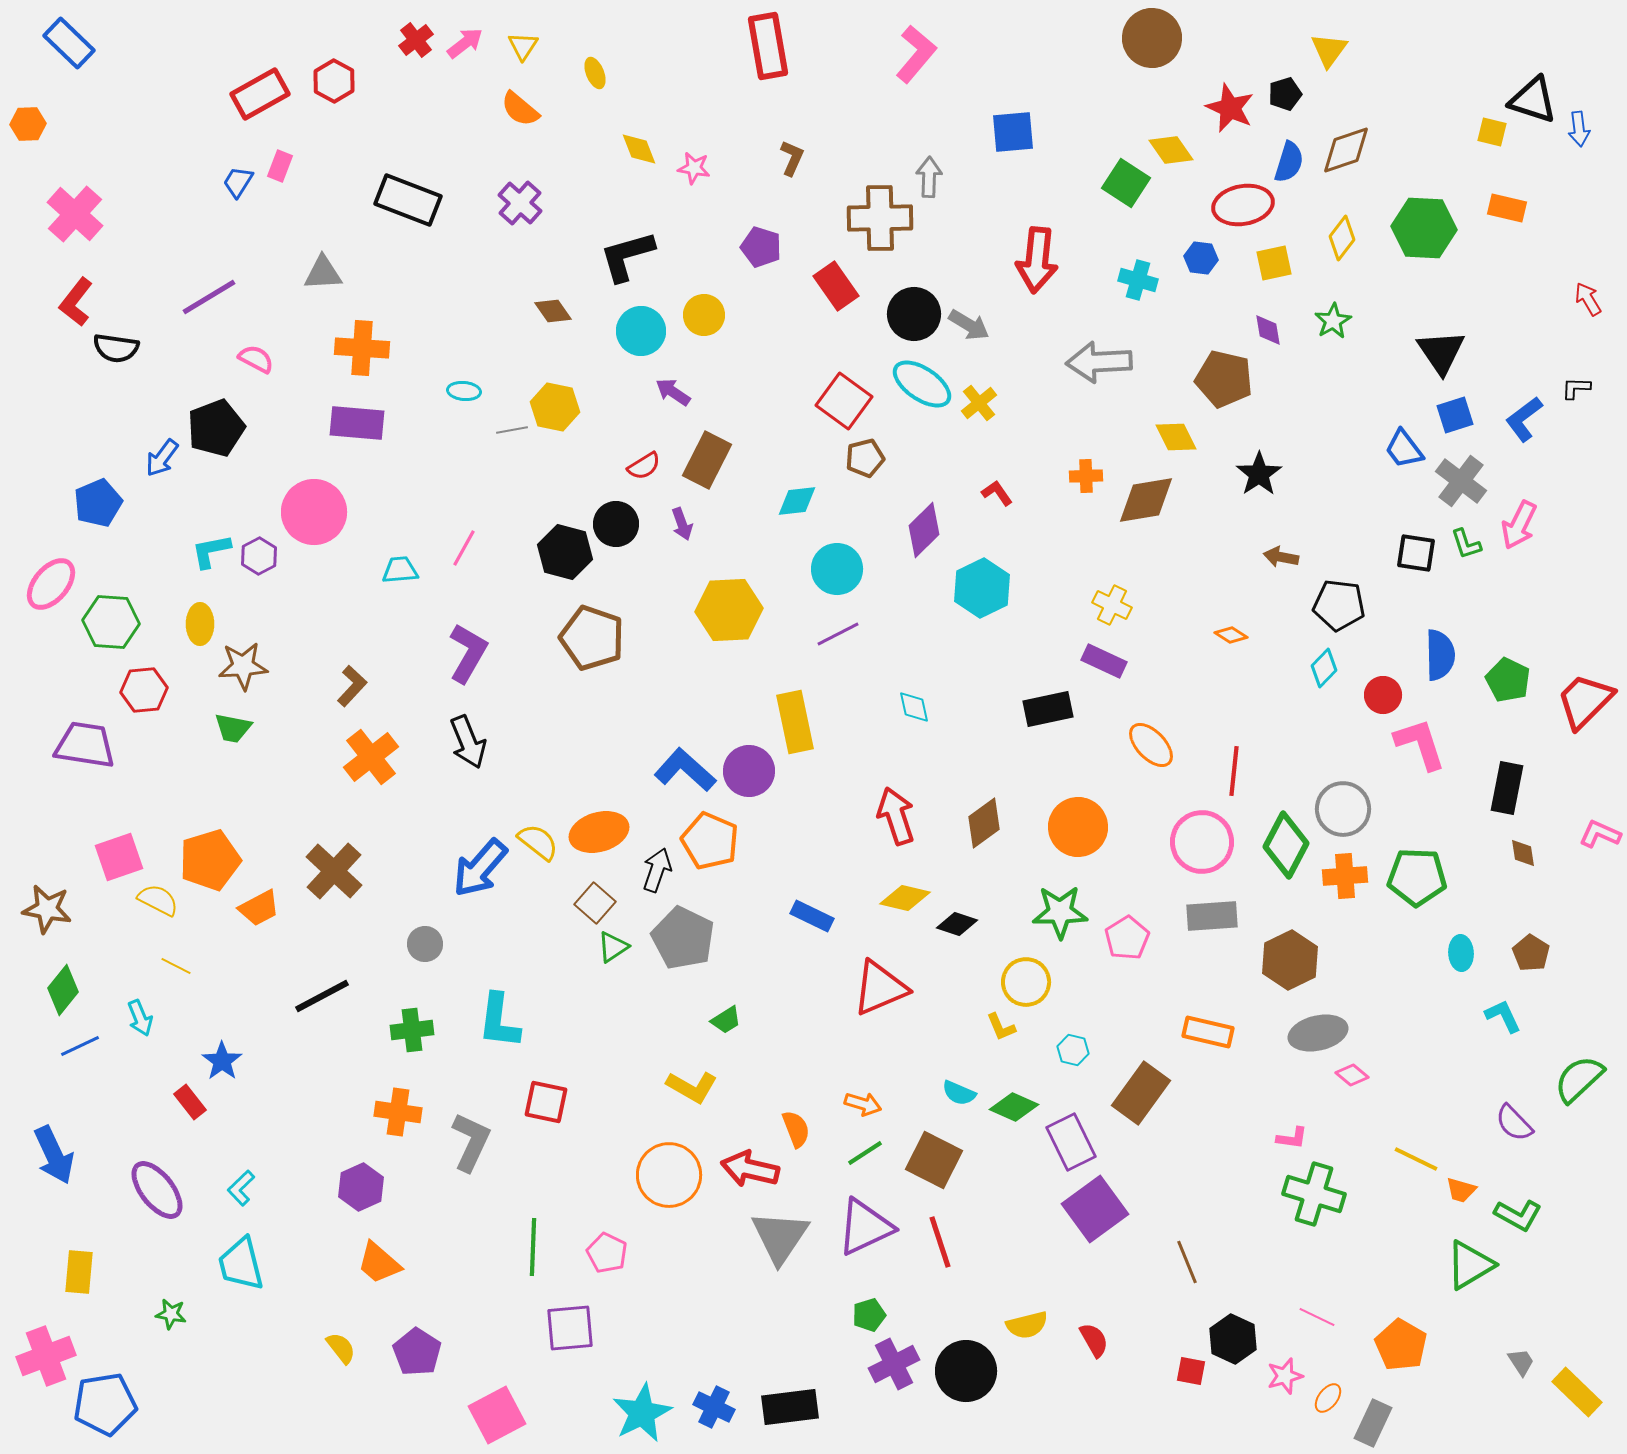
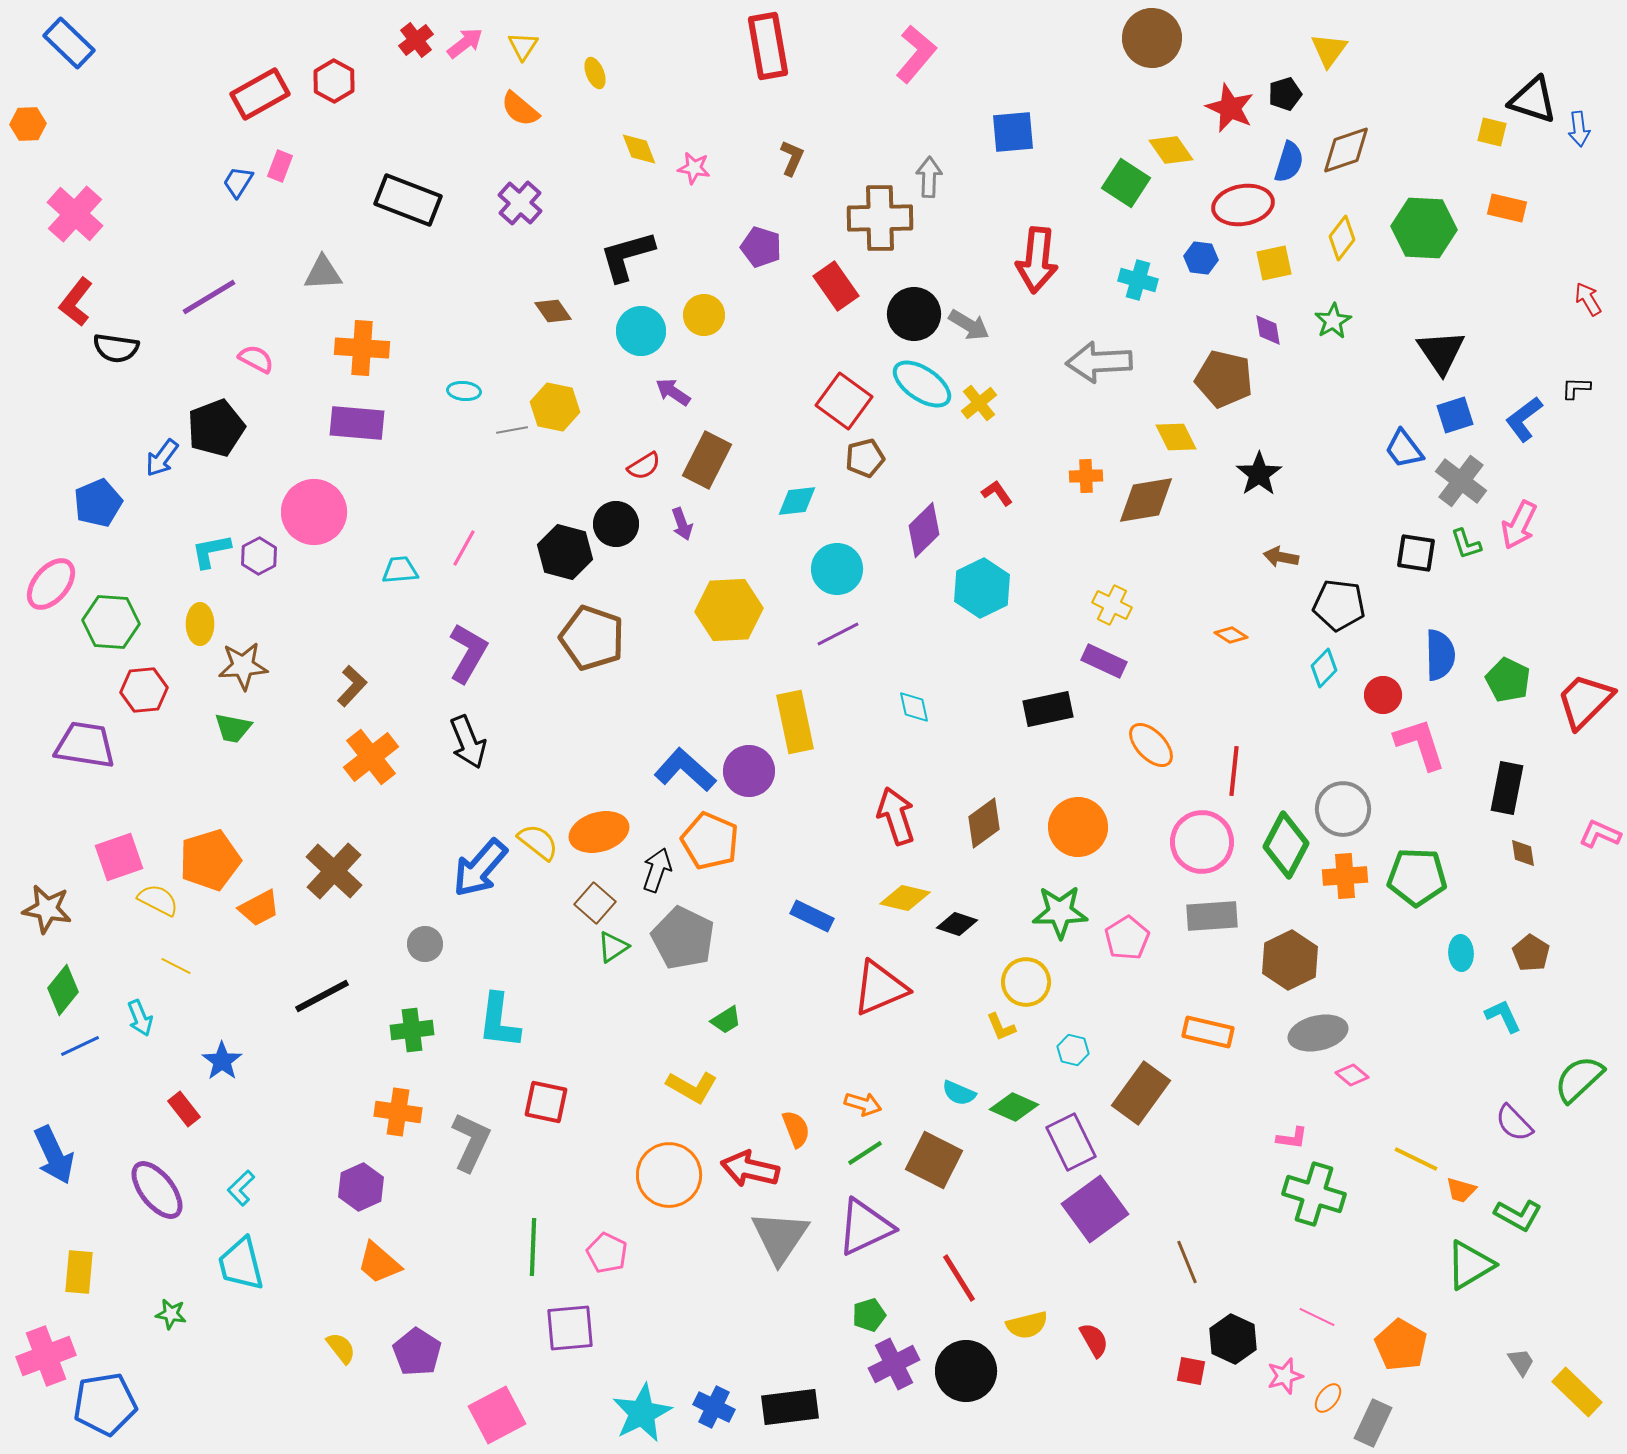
red rectangle at (190, 1102): moved 6 px left, 7 px down
red line at (940, 1242): moved 19 px right, 36 px down; rotated 14 degrees counterclockwise
